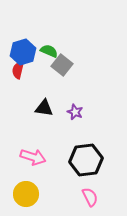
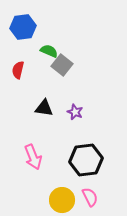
blue hexagon: moved 25 px up; rotated 10 degrees clockwise
pink arrow: rotated 50 degrees clockwise
yellow circle: moved 36 px right, 6 px down
